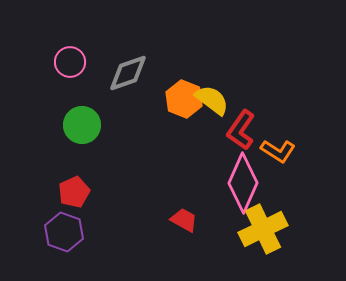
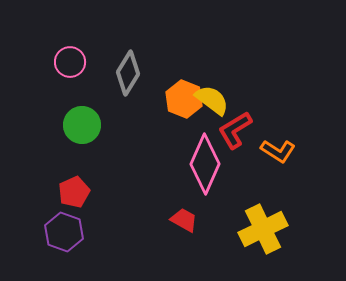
gray diamond: rotated 39 degrees counterclockwise
red L-shape: moved 6 px left; rotated 24 degrees clockwise
pink diamond: moved 38 px left, 19 px up
